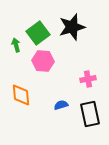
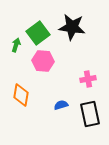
black star: rotated 24 degrees clockwise
green arrow: rotated 32 degrees clockwise
orange diamond: rotated 15 degrees clockwise
